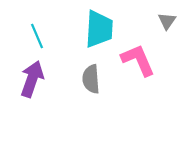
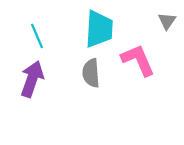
gray semicircle: moved 6 px up
